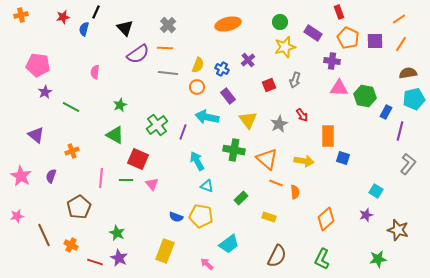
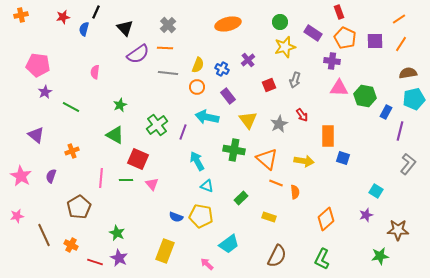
orange pentagon at (348, 38): moved 3 px left
brown star at (398, 230): rotated 15 degrees counterclockwise
green star at (378, 259): moved 2 px right, 3 px up
